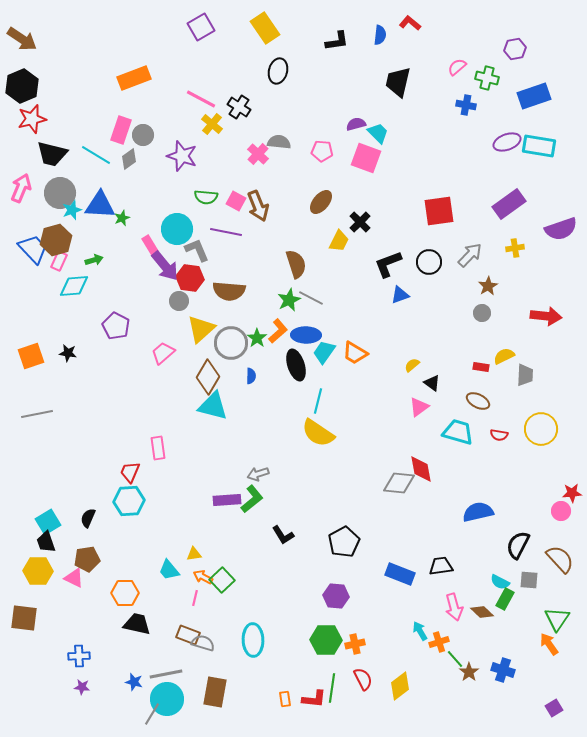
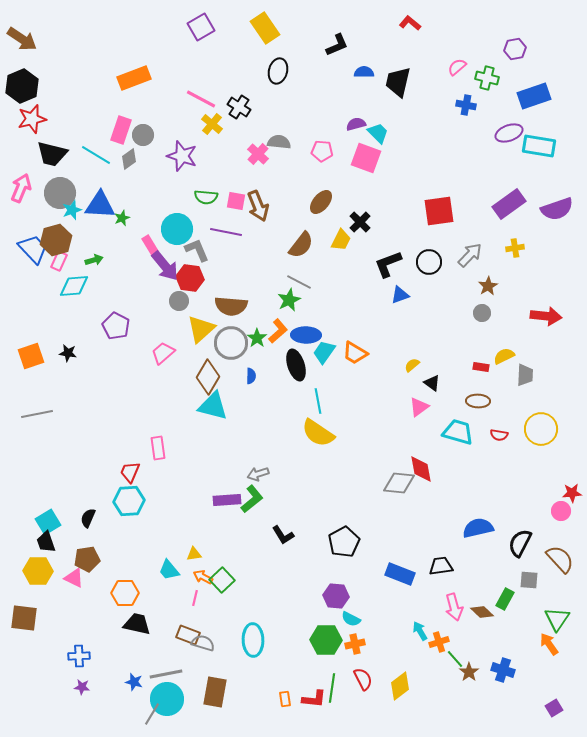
blue semicircle at (380, 35): moved 16 px left, 37 px down; rotated 96 degrees counterclockwise
black L-shape at (337, 41): moved 4 px down; rotated 15 degrees counterclockwise
purple ellipse at (507, 142): moved 2 px right, 9 px up
pink square at (236, 201): rotated 18 degrees counterclockwise
purple semicircle at (561, 229): moved 4 px left, 20 px up
yellow trapezoid at (339, 241): moved 2 px right, 1 px up
brown semicircle at (296, 264): moved 5 px right, 19 px up; rotated 56 degrees clockwise
brown semicircle at (229, 291): moved 2 px right, 15 px down
gray line at (311, 298): moved 12 px left, 16 px up
cyan line at (318, 401): rotated 25 degrees counterclockwise
brown ellipse at (478, 401): rotated 25 degrees counterclockwise
blue semicircle at (478, 512): moved 16 px down
black semicircle at (518, 545): moved 2 px right, 2 px up
cyan semicircle at (500, 582): moved 149 px left, 37 px down
